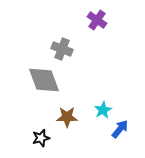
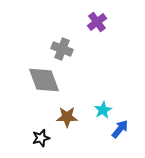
purple cross: moved 2 px down; rotated 18 degrees clockwise
